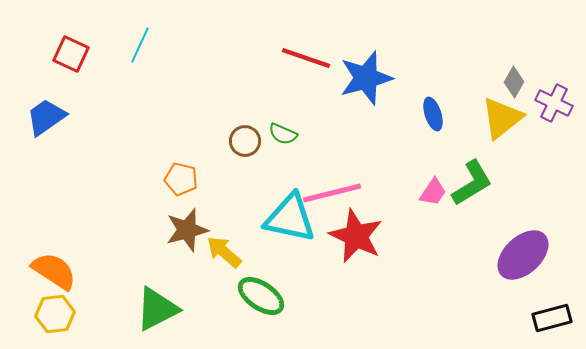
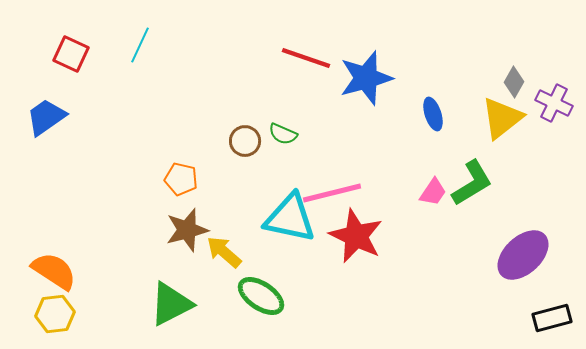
green triangle: moved 14 px right, 5 px up
